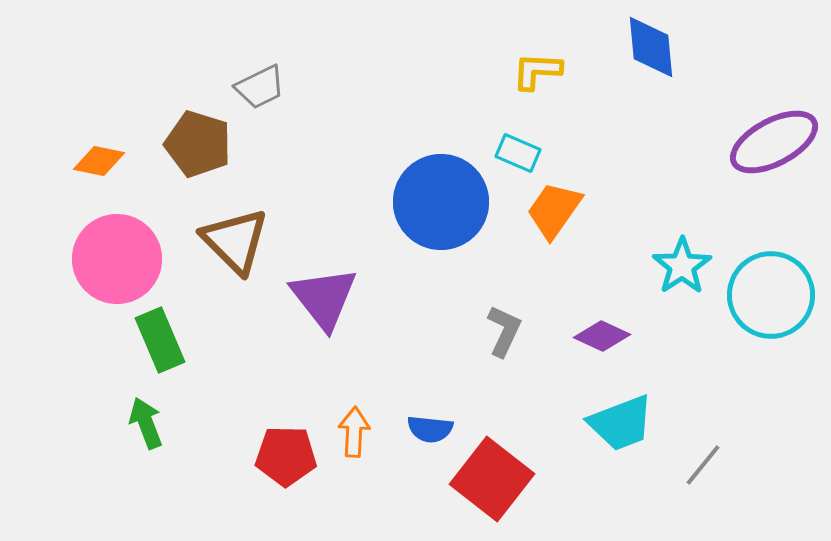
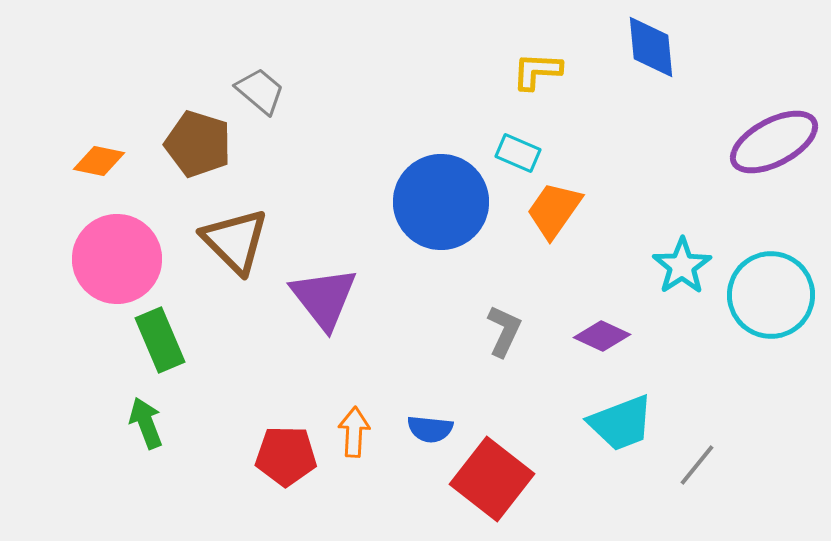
gray trapezoid: moved 4 px down; rotated 114 degrees counterclockwise
gray line: moved 6 px left
